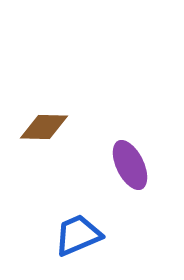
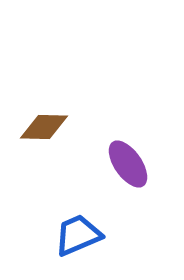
purple ellipse: moved 2 px left, 1 px up; rotated 9 degrees counterclockwise
